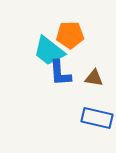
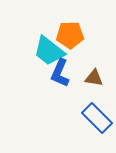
blue L-shape: rotated 28 degrees clockwise
blue rectangle: rotated 32 degrees clockwise
